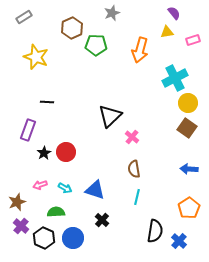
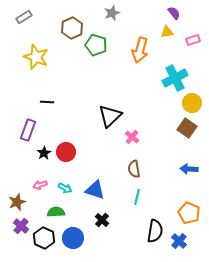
green pentagon: rotated 15 degrees clockwise
yellow circle: moved 4 px right
orange pentagon: moved 5 px down; rotated 15 degrees counterclockwise
